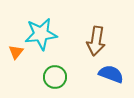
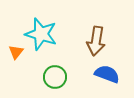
cyan star: rotated 24 degrees clockwise
blue semicircle: moved 4 px left
